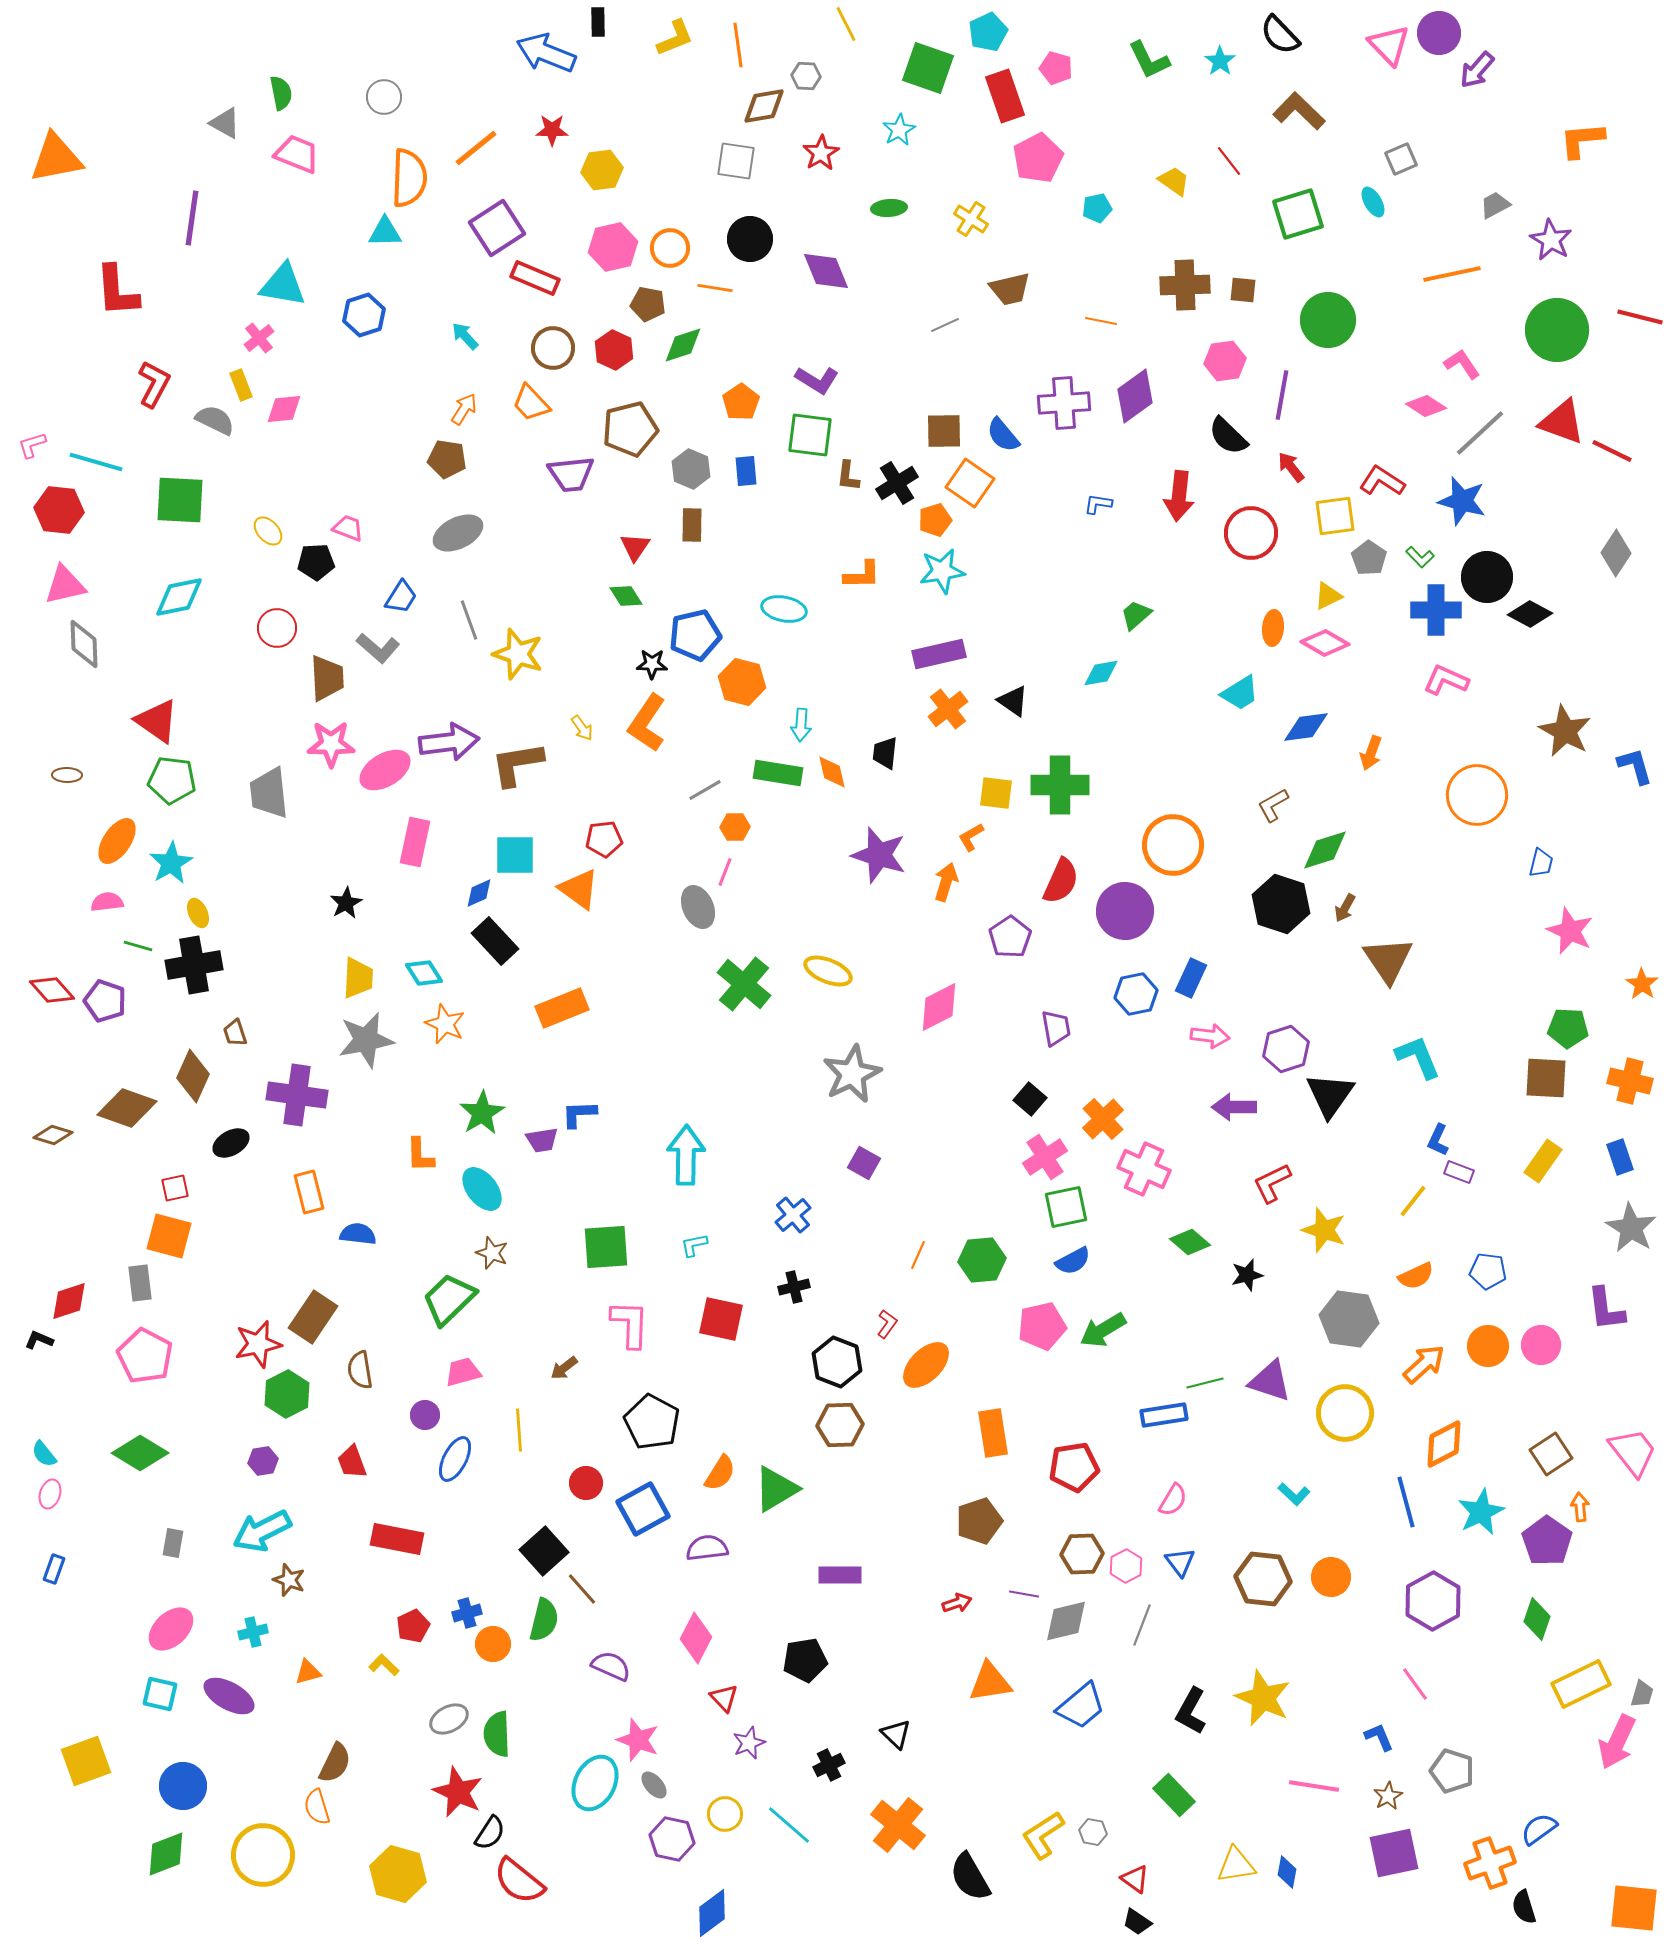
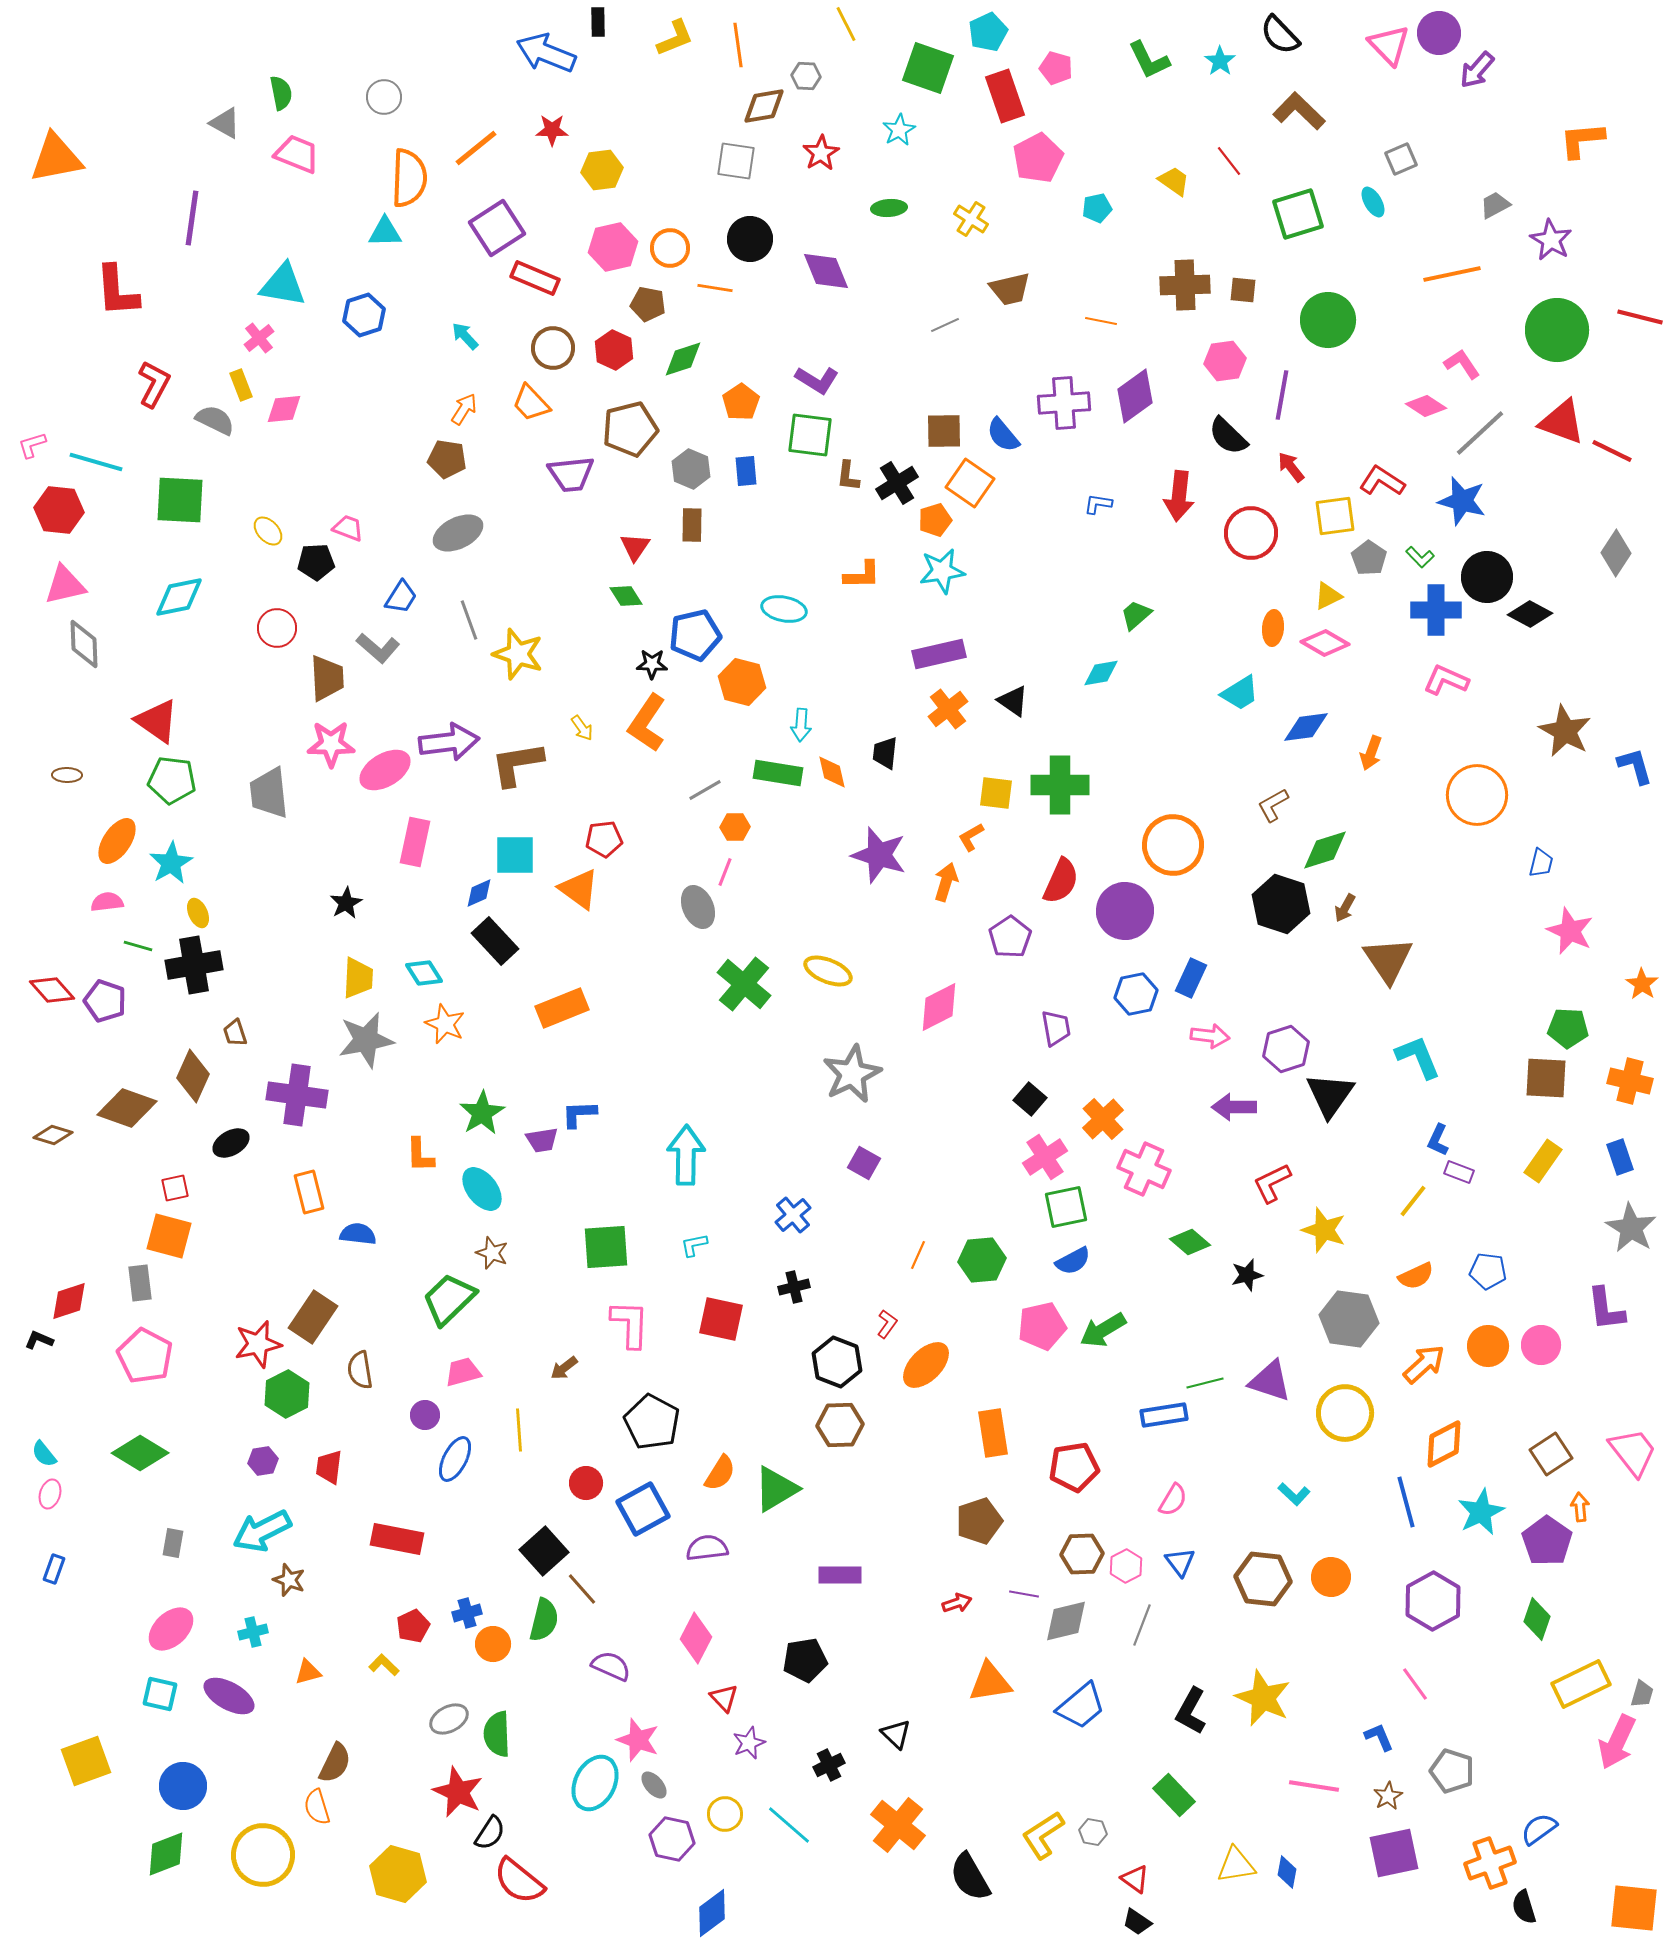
green diamond at (683, 345): moved 14 px down
red trapezoid at (352, 1462): moved 23 px left, 5 px down; rotated 27 degrees clockwise
